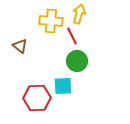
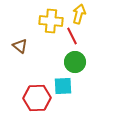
green circle: moved 2 px left, 1 px down
